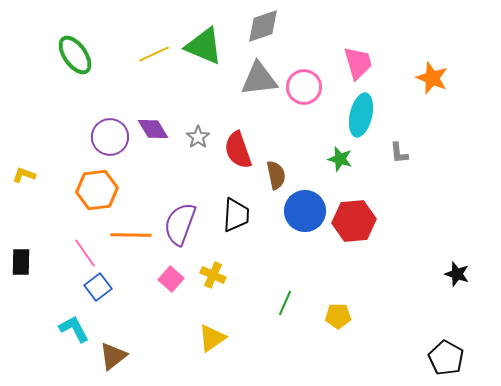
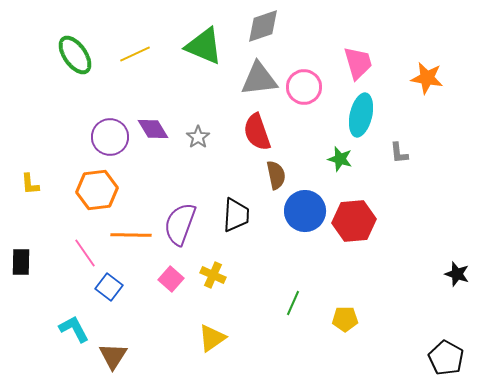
yellow line: moved 19 px left
orange star: moved 5 px left; rotated 12 degrees counterclockwise
red semicircle: moved 19 px right, 18 px up
yellow L-shape: moved 6 px right, 9 px down; rotated 115 degrees counterclockwise
blue square: moved 11 px right; rotated 16 degrees counterclockwise
green line: moved 8 px right
yellow pentagon: moved 7 px right, 3 px down
brown triangle: rotated 20 degrees counterclockwise
